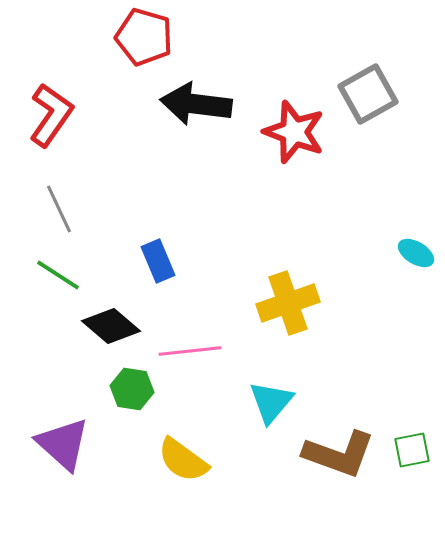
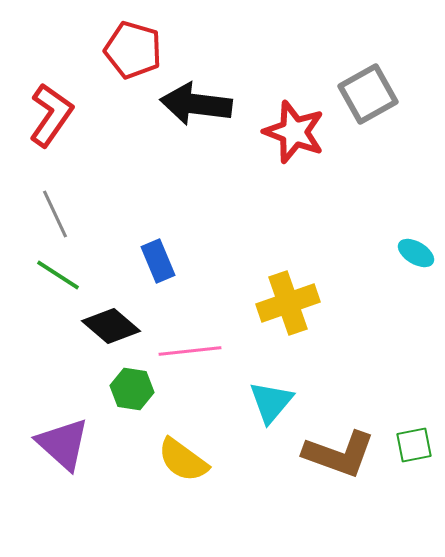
red pentagon: moved 11 px left, 13 px down
gray line: moved 4 px left, 5 px down
green square: moved 2 px right, 5 px up
